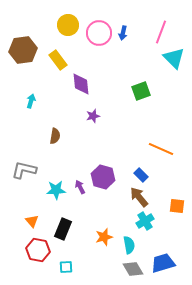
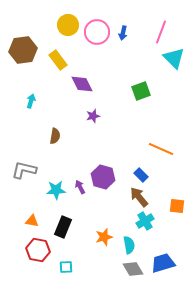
pink circle: moved 2 px left, 1 px up
purple diamond: moved 1 px right; rotated 20 degrees counterclockwise
orange triangle: rotated 40 degrees counterclockwise
black rectangle: moved 2 px up
